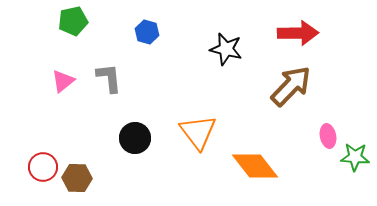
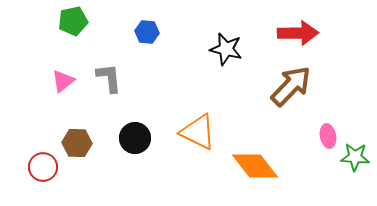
blue hexagon: rotated 10 degrees counterclockwise
orange triangle: rotated 27 degrees counterclockwise
brown hexagon: moved 35 px up
